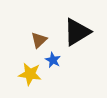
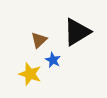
yellow star: rotated 10 degrees clockwise
